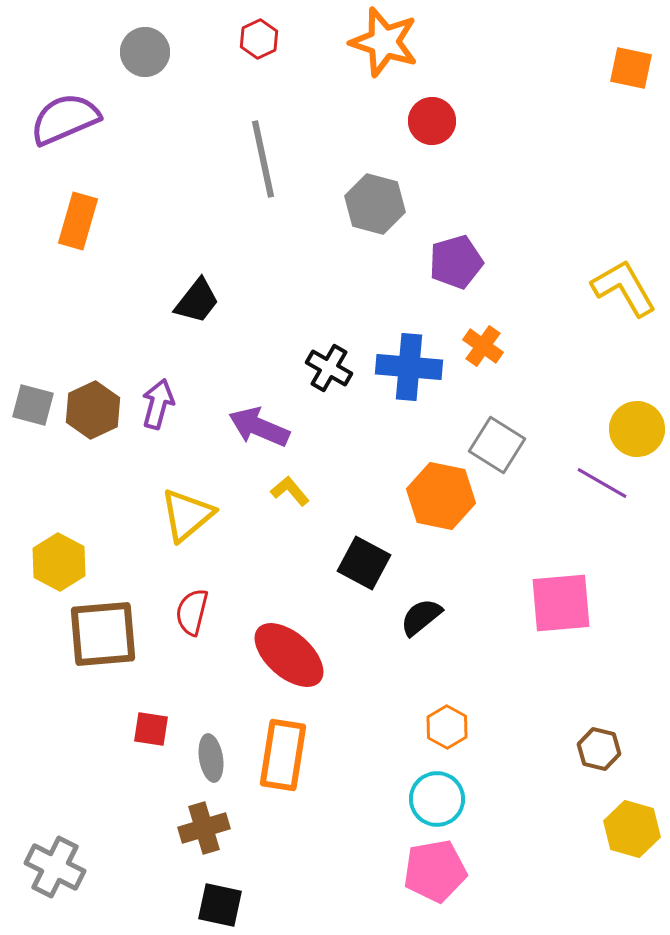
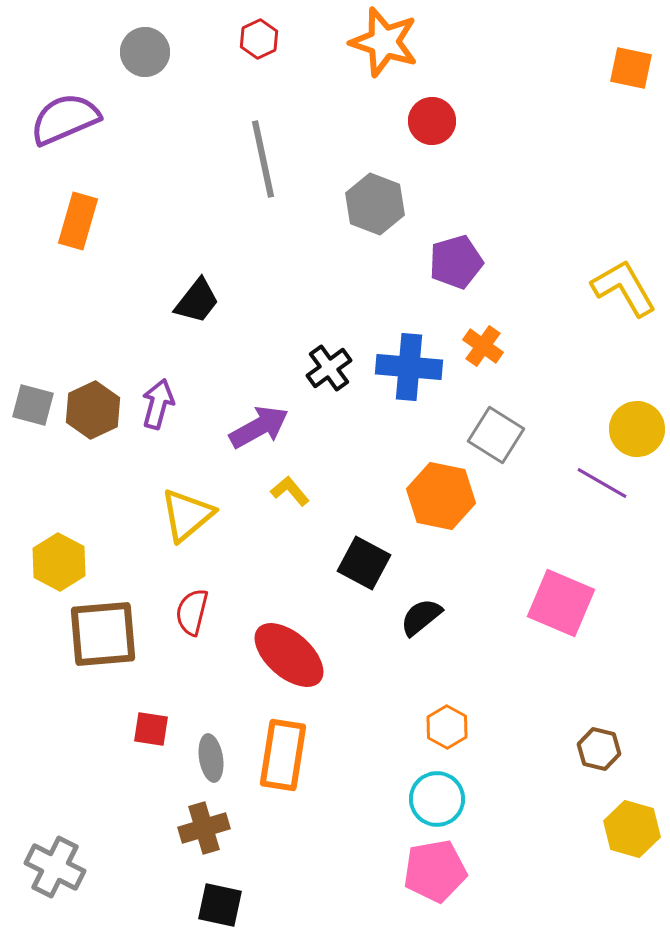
gray hexagon at (375, 204): rotated 6 degrees clockwise
black cross at (329, 368): rotated 24 degrees clockwise
purple arrow at (259, 427): rotated 128 degrees clockwise
gray square at (497, 445): moved 1 px left, 10 px up
pink square at (561, 603): rotated 28 degrees clockwise
